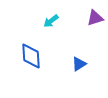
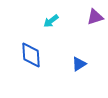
purple triangle: moved 1 px up
blue diamond: moved 1 px up
